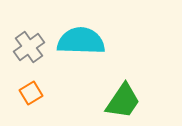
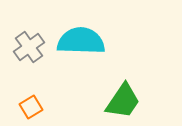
orange square: moved 14 px down
